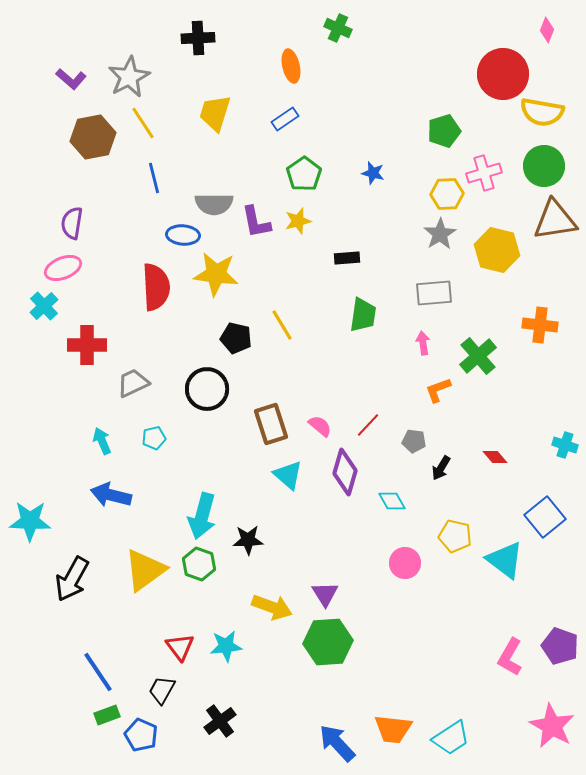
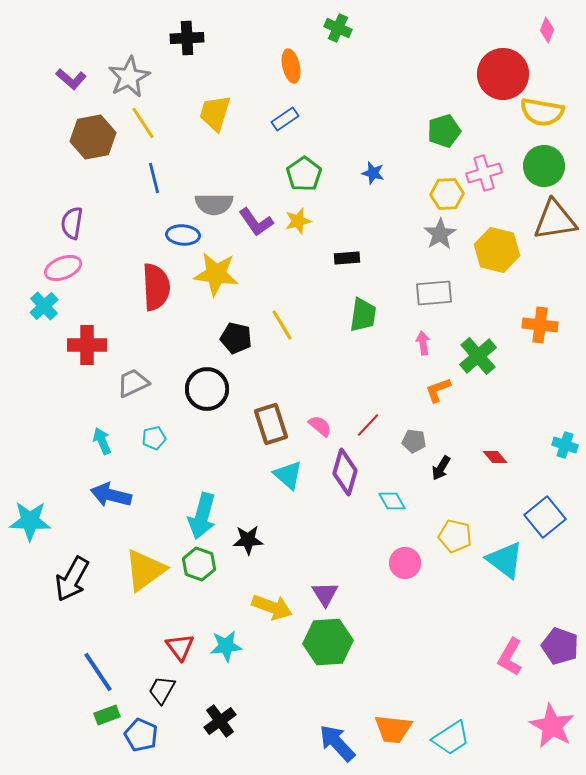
black cross at (198, 38): moved 11 px left
purple L-shape at (256, 222): rotated 24 degrees counterclockwise
